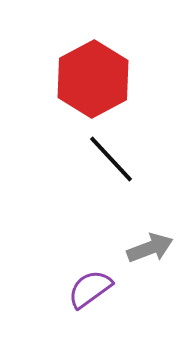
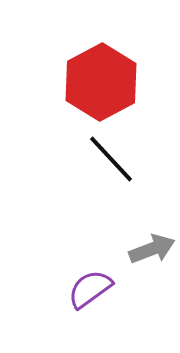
red hexagon: moved 8 px right, 3 px down
gray arrow: moved 2 px right, 1 px down
